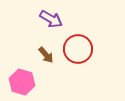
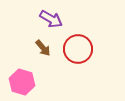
brown arrow: moved 3 px left, 7 px up
